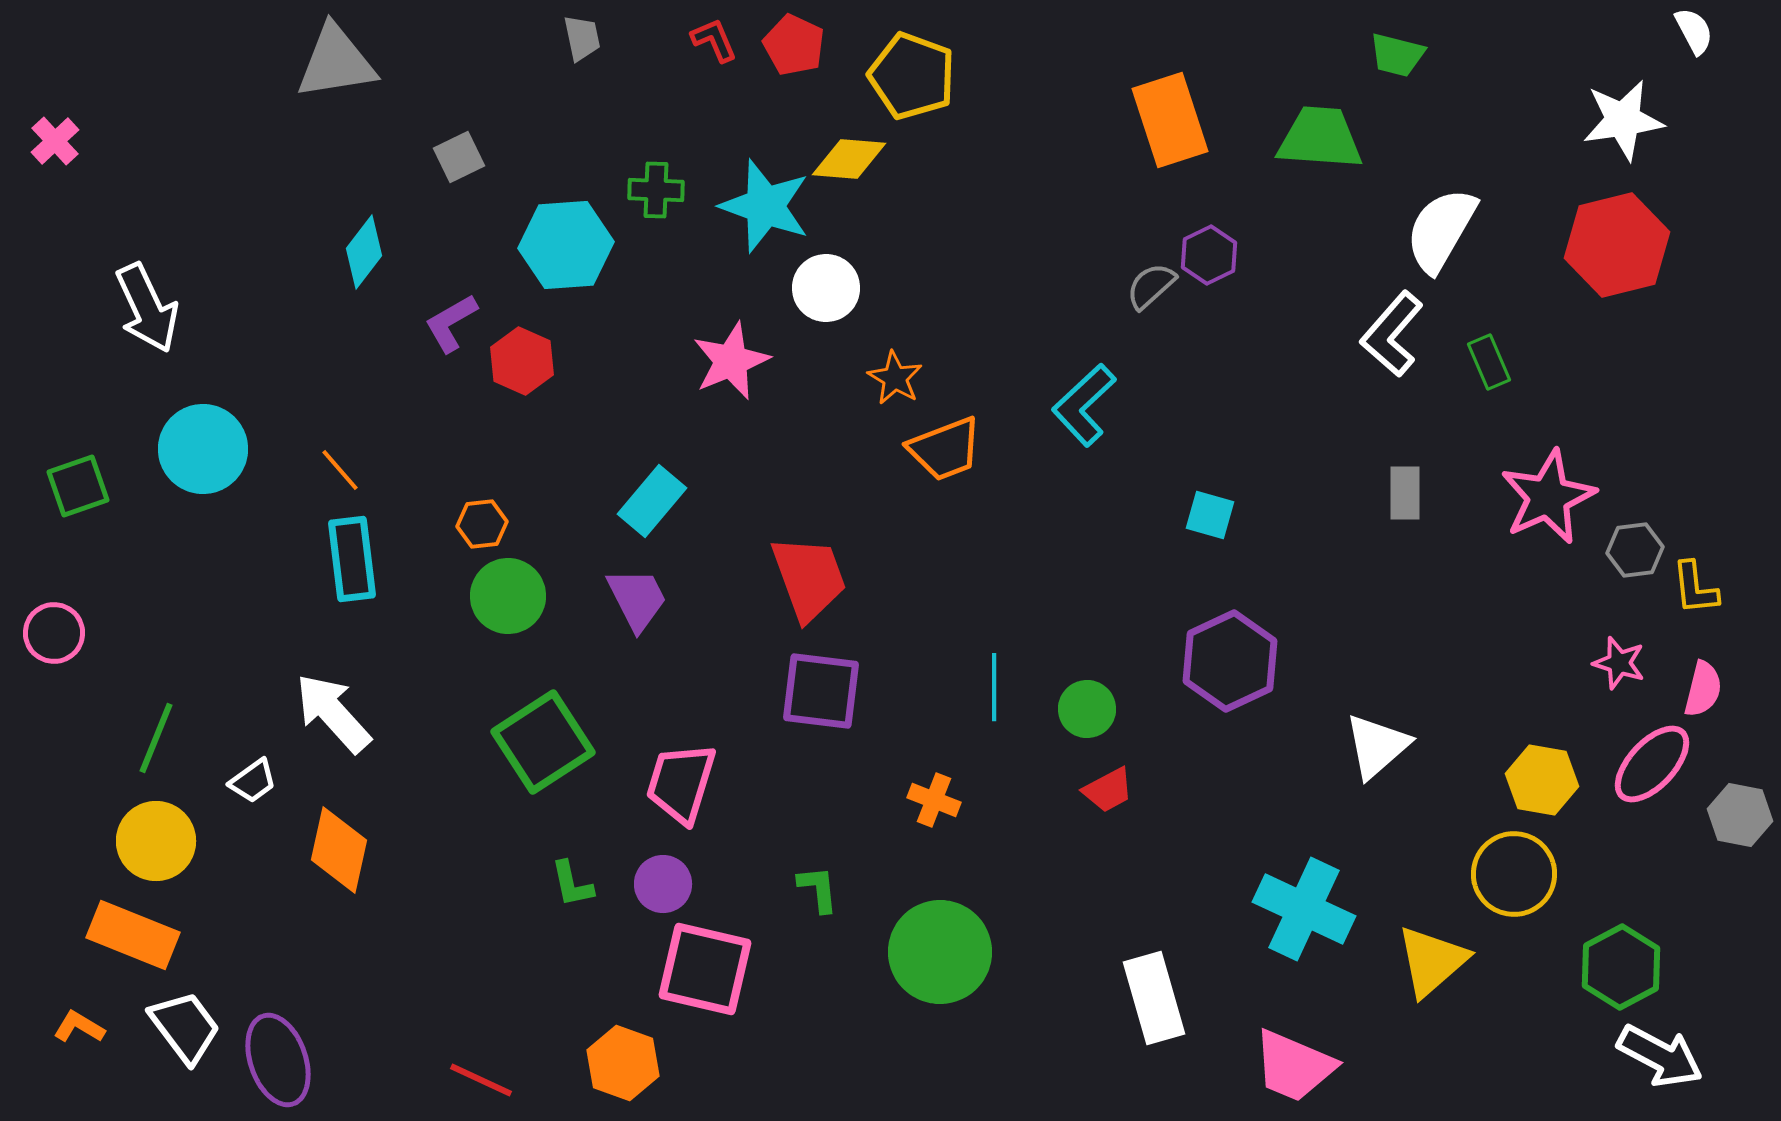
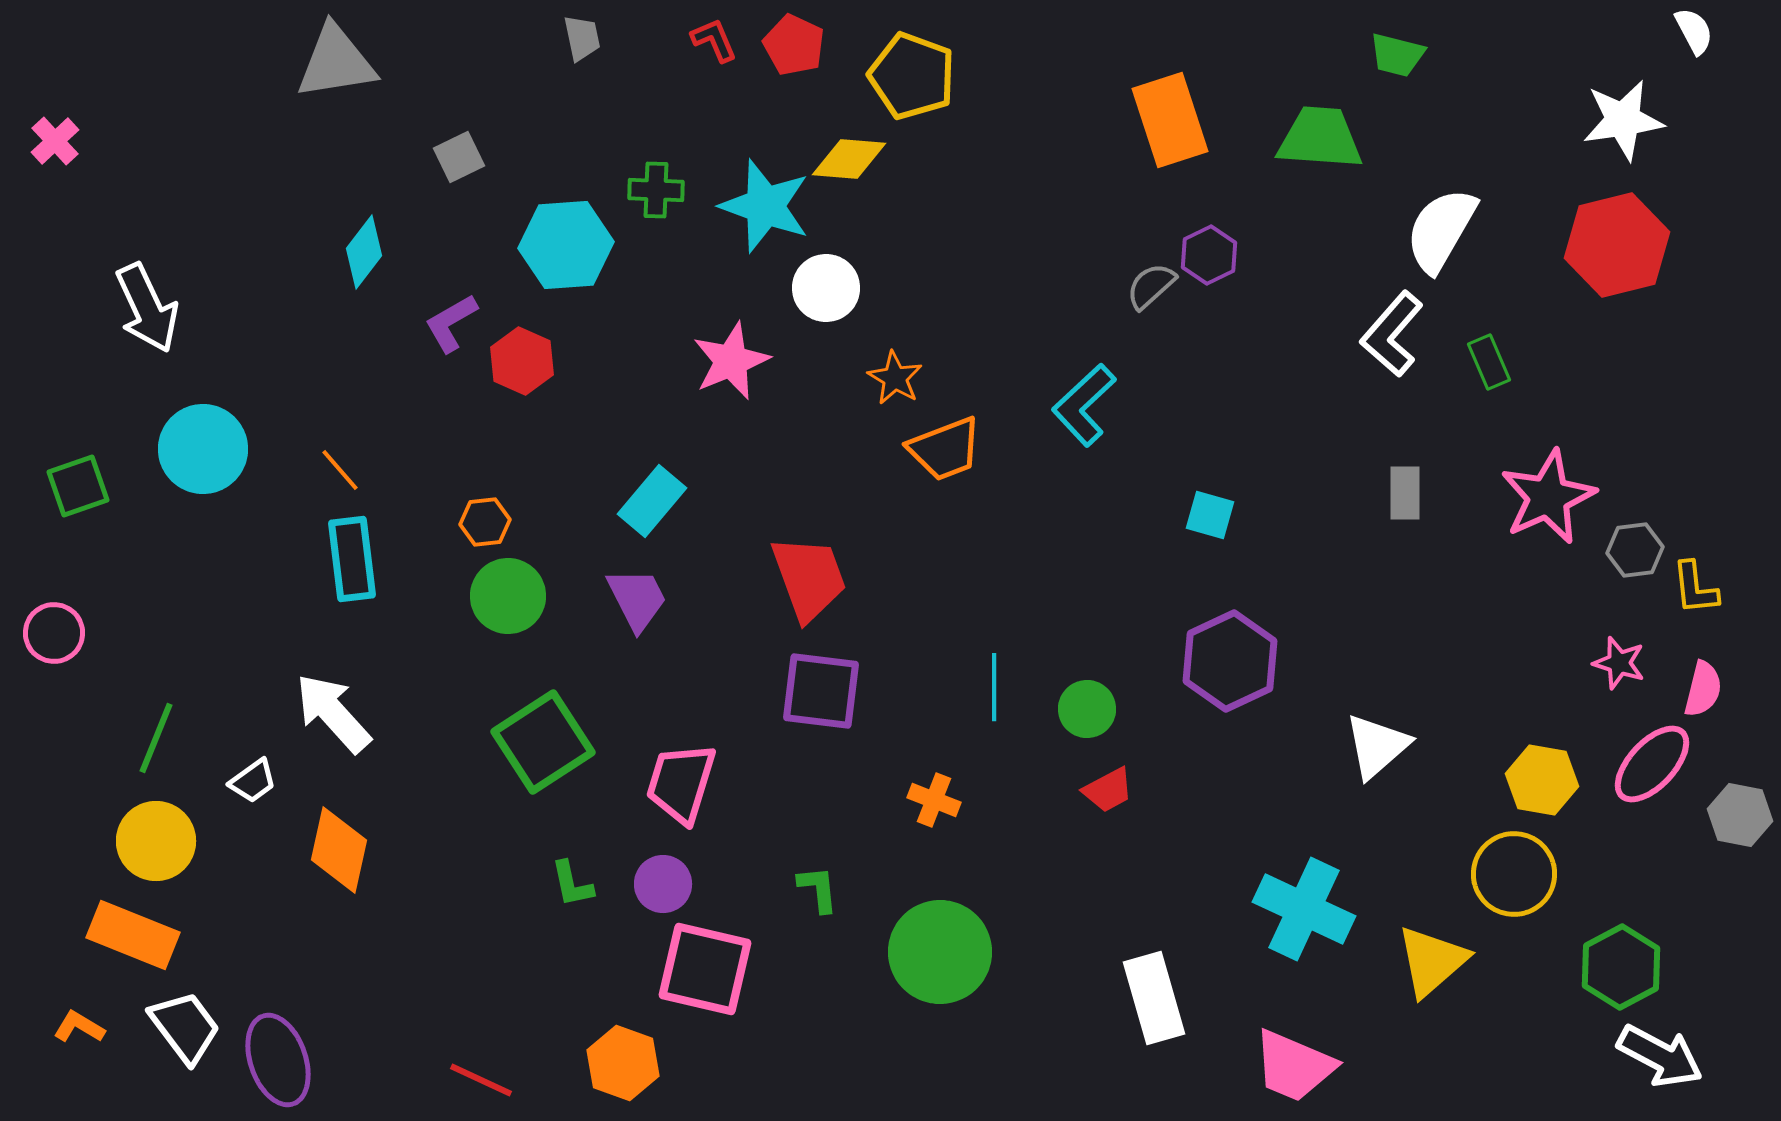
orange hexagon at (482, 524): moved 3 px right, 2 px up
